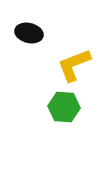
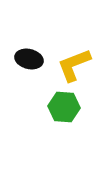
black ellipse: moved 26 px down
